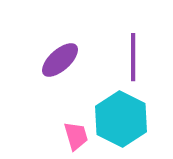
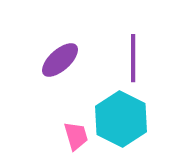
purple line: moved 1 px down
